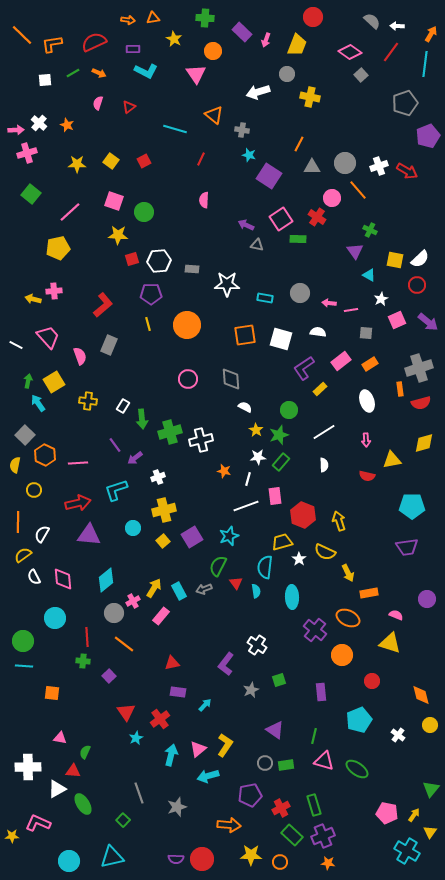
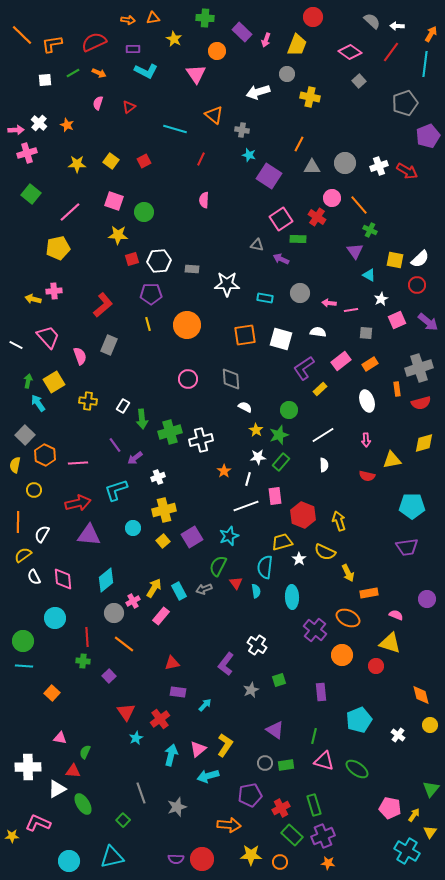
orange circle at (213, 51): moved 4 px right
gray square at (361, 75): moved 2 px left, 6 px down
orange line at (358, 190): moved 1 px right, 15 px down
purple arrow at (246, 225): moved 35 px right, 34 px down
orange rectangle at (400, 389): moved 3 px left
white line at (324, 432): moved 1 px left, 3 px down
orange star at (224, 471): rotated 24 degrees clockwise
red circle at (372, 681): moved 4 px right, 15 px up
orange square at (52, 693): rotated 35 degrees clockwise
gray line at (139, 793): moved 2 px right
pink pentagon at (387, 813): moved 3 px right, 5 px up
